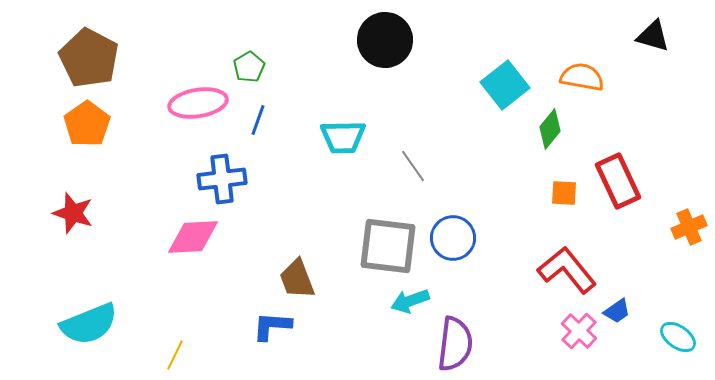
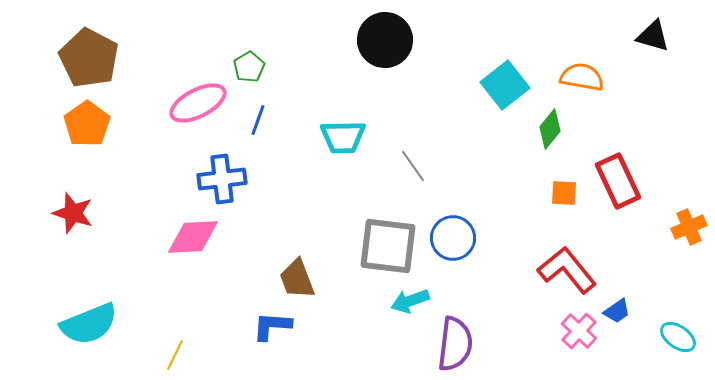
pink ellipse: rotated 18 degrees counterclockwise
